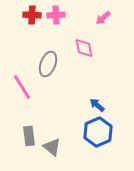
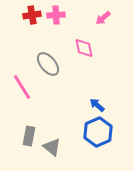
red cross: rotated 12 degrees counterclockwise
gray ellipse: rotated 60 degrees counterclockwise
gray rectangle: rotated 18 degrees clockwise
